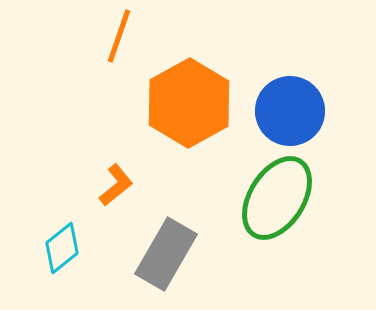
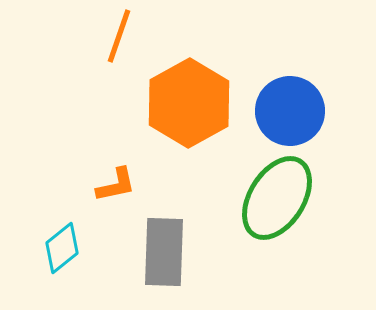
orange L-shape: rotated 27 degrees clockwise
gray rectangle: moved 2 px left, 2 px up; rotated 28 degrees counterclockwise
